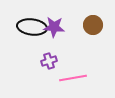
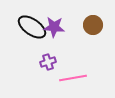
black ellipse: rotated 28 degrees clockwise
purple cross: moved 1 px left, 1 px down
